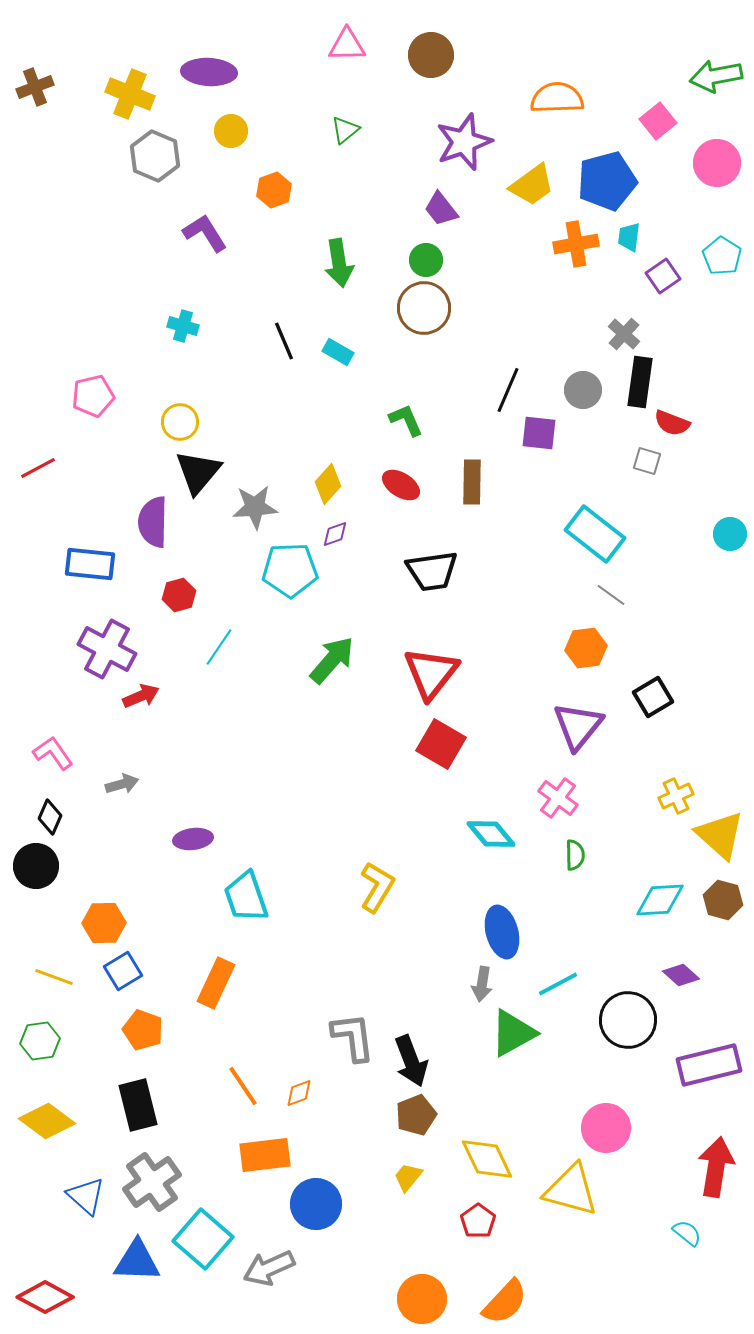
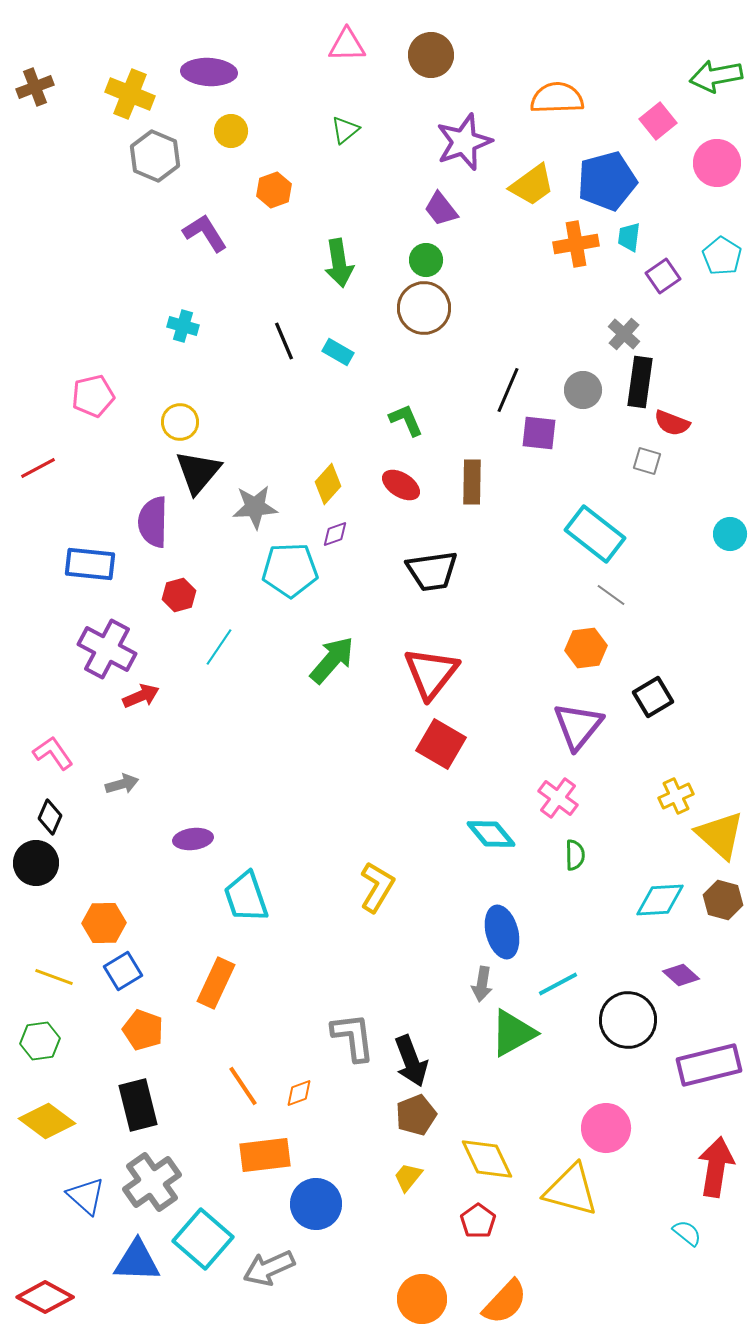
black circle at (36, 866): moved 3 px up
